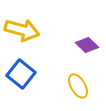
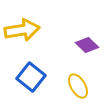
yellow arrow: rotated 24 degrees counterclockwise
blue square: moved 10 px right, 3 px down
